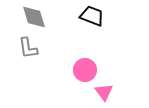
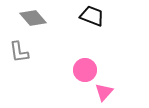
gray diamond: moved 1 px left, 1 px down; rotated 24 degrees counterclockwise
gray L-shape: moved 9 px left, 4 px down
pink triangle: rotated 18 degrees clockwise
